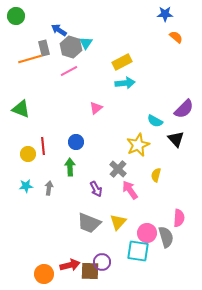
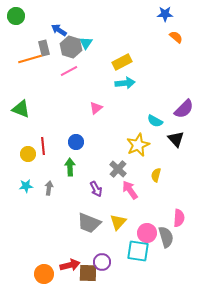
brown square: moved 2 px left, 2 px down
